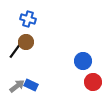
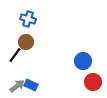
black line: moved 4 px down
